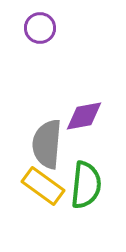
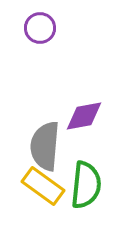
gray semicircle: moved 2 px left, 2 px down
